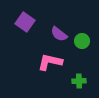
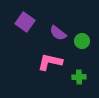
purple semicircle: moved 1 px left, 1 px up
green cross: moved 4 px up
